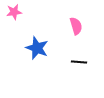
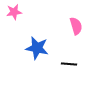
blue star: rotated 10 degrees counterclockwise
black line: moved 10 px left, 2 px down
